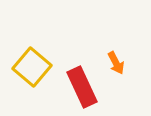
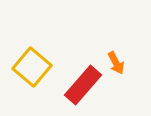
red rectangle: moved 1 px right, 2 px up; rotated 66 degrees clockwise
